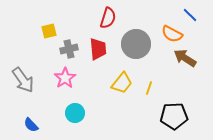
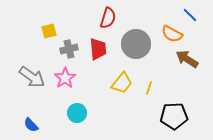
brown arrow: moved 2 px right, 1 px down
gray arrow: moved 9 px right, 3 px up; rotated 20 degrees counterclockwise
cyan circle: moved 2 px right
